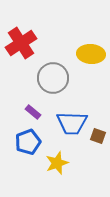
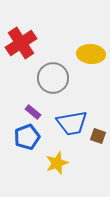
blue trapezoid: rotated 12 degrees counterclockwise
blue pentagon: moved 1 px left, 5 px up
